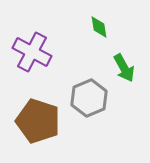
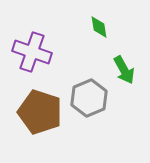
purple cross: rotated 9 degrees counterclockwise
green arrow: moved 2 px down
brown pentagon: moved 2 px right, 9 px up
